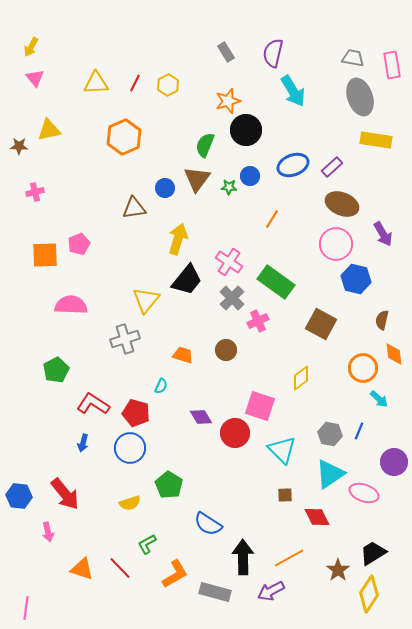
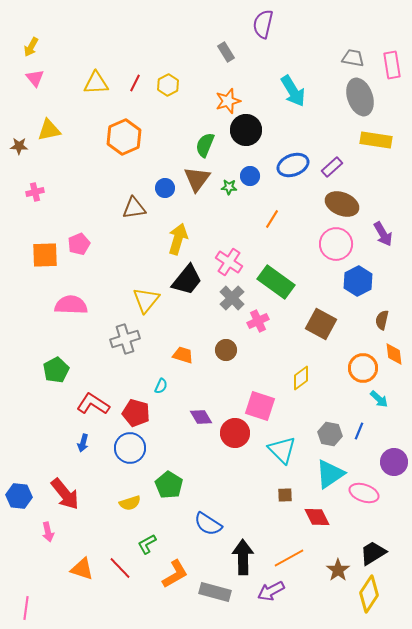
purple semicircle at (273, 53): moved 10 px left, 29 px up
blue hexagon at (356, 279): moved 2 px right, 2 px down; rotated 20 degrees clockwise
